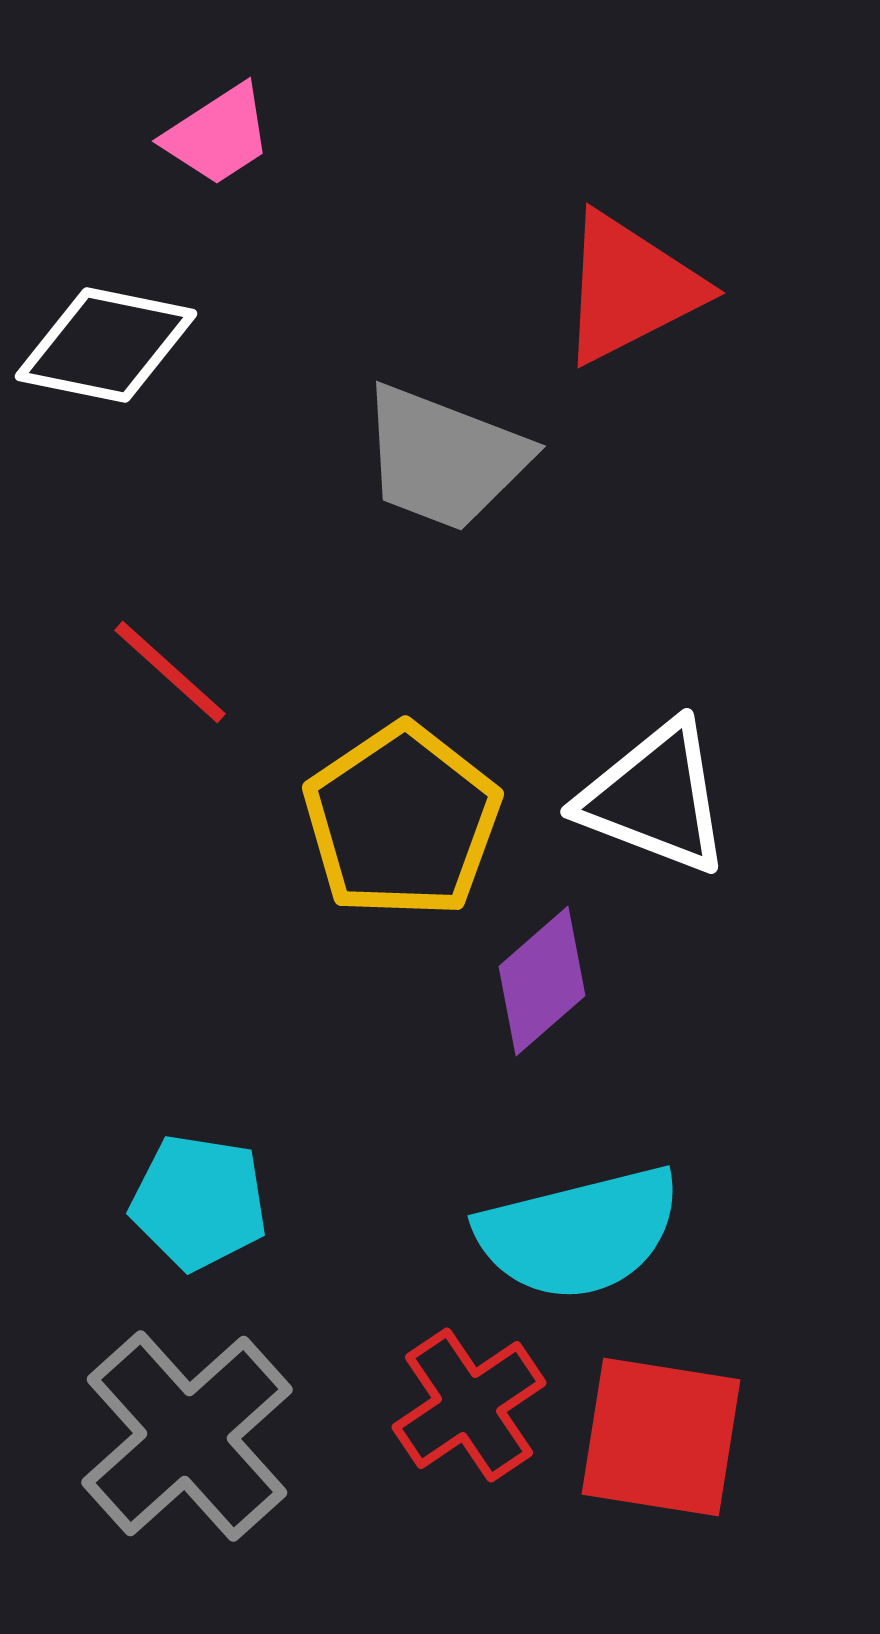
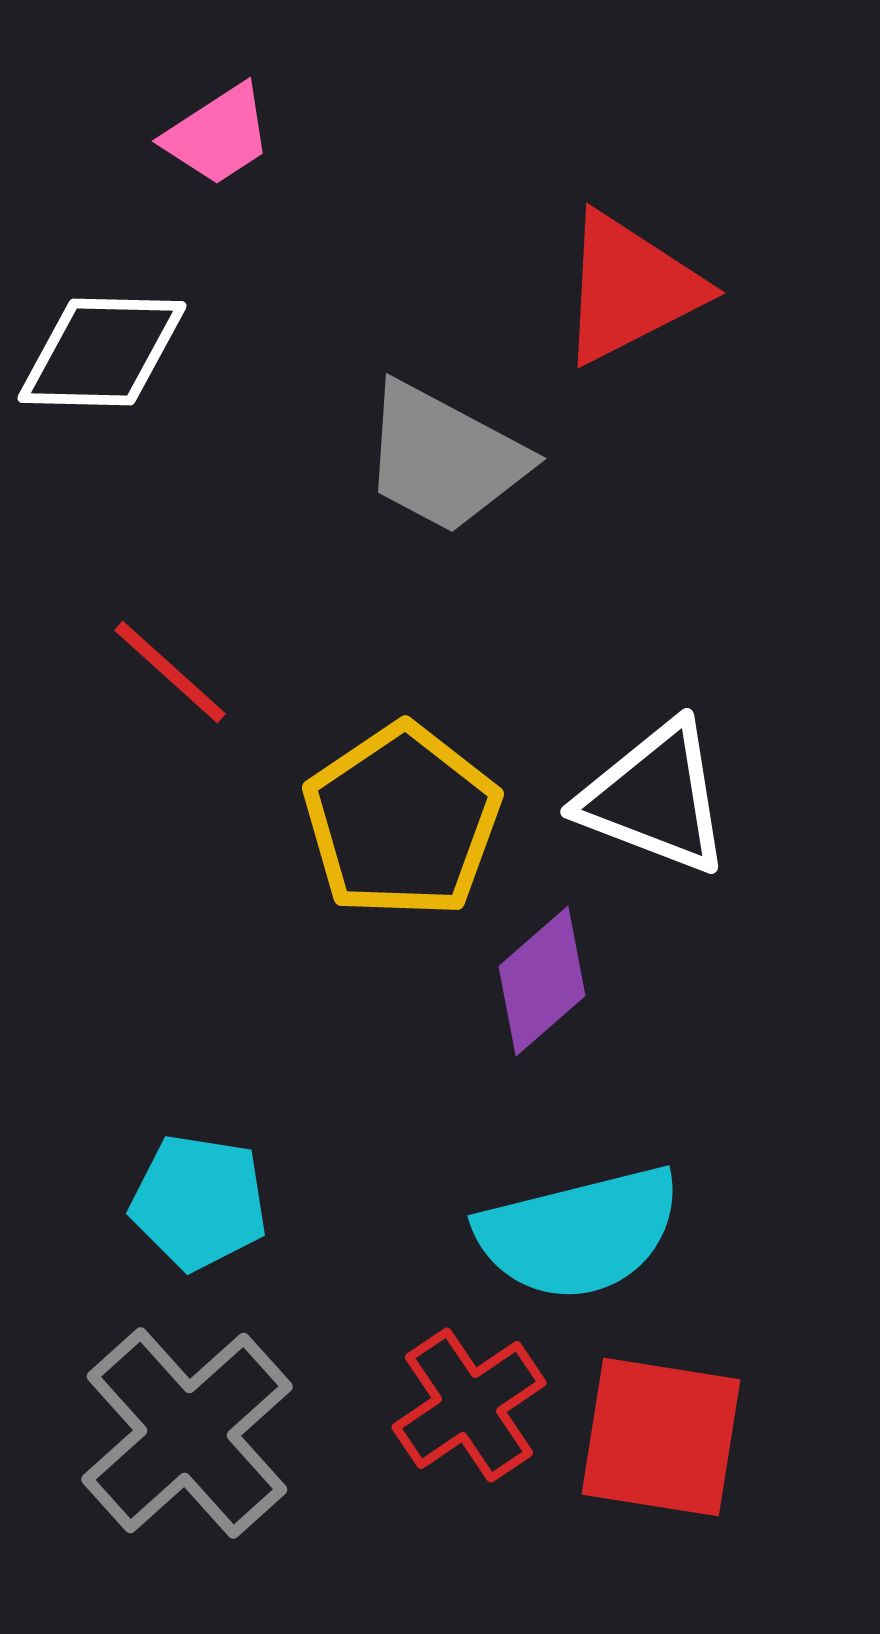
white diamond: moved 4 px left, 7 px down; rotated 10 degrees counterclockwise
gray trapezoid: rotated 7 degrees clockwise
gray cross: moved 3 px up
